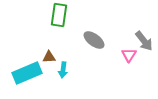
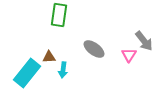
gray ellipse: moved 9 px down
cyan rectangle: rotated 28 degrees counterclockwise
